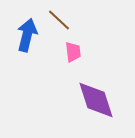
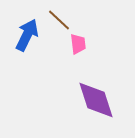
blue arrow: rotated 12 degrees clockwise
pink trapezoid: moved 5 px right, 8 px up
